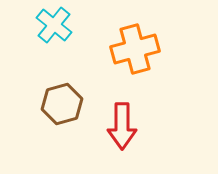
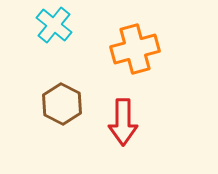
brown hexagon: rotated 18 degrees counterclockwise
red arrow: moved 1 px right, 4 px up
